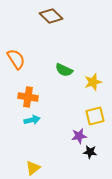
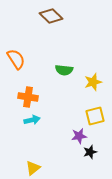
green semicircle: rotated 18 degrees counterclockwise
black star: rotated 24 degrees counterclockwise
